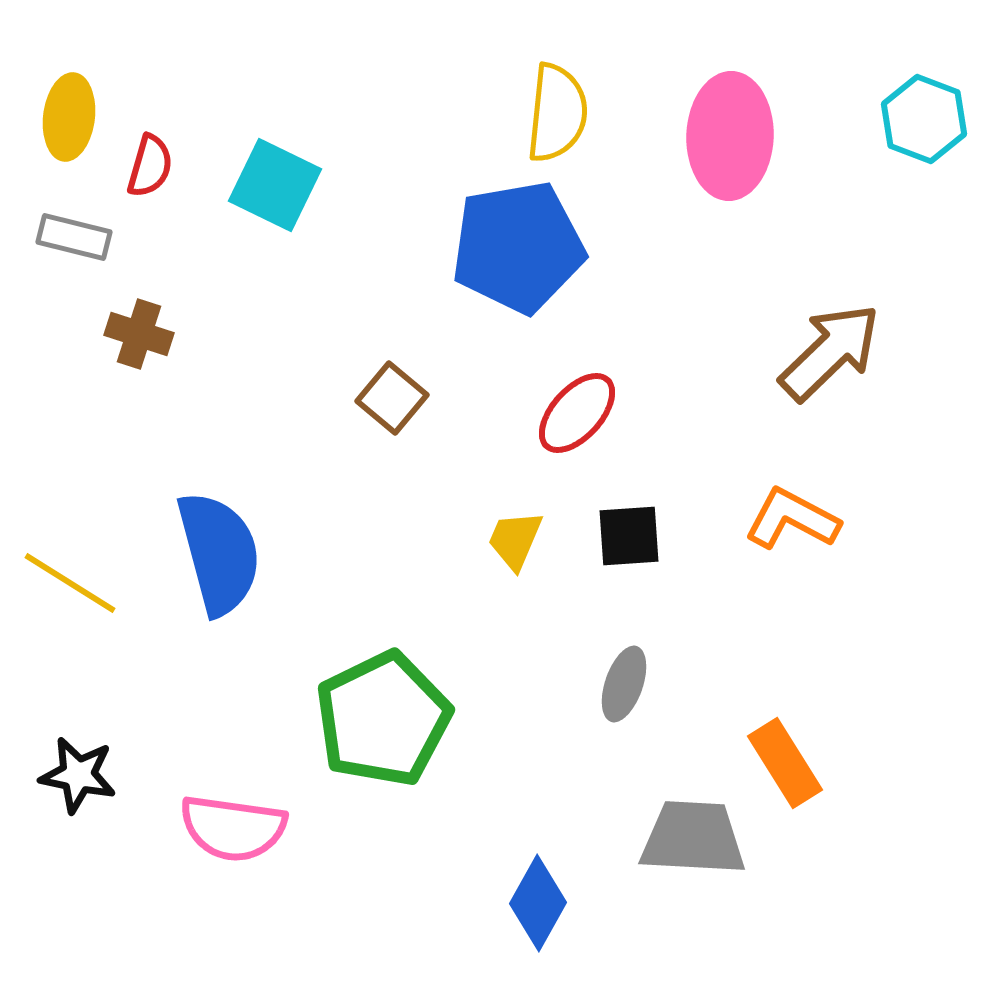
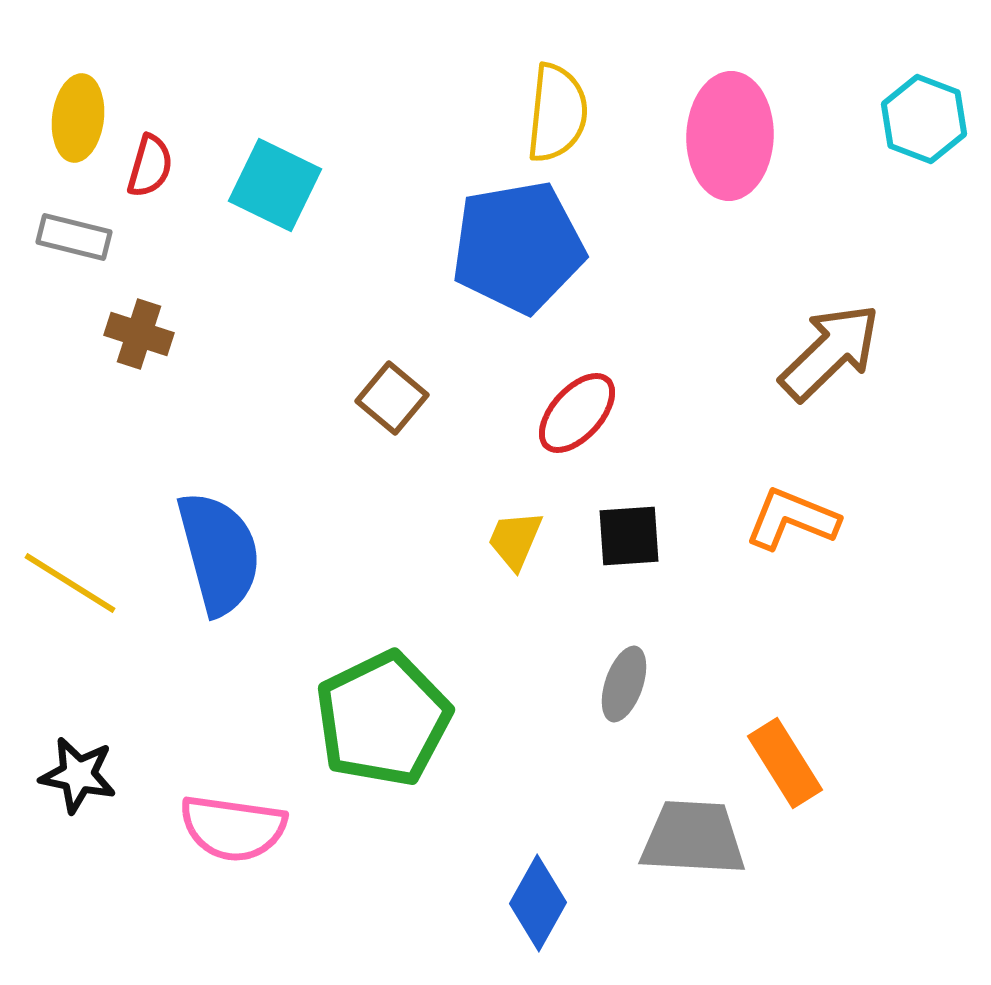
yellow ellipse: moved 9 px right, 1 px down
orange L-shape: rotated 6 degrees counterclockwise
